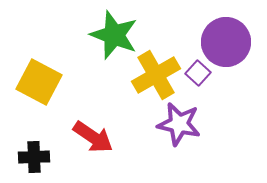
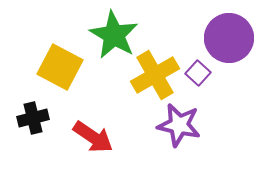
green star: rotated 9 degrees clockwise
purple circle: moved 3 px right, 4 px up
yellow cross: moved 1 px left
yellow square: moved 21 px right, 15 px up
purple star: moved 1 px down
black cross: moved 1 px left, 39 px up; rotated 12 degrees counterclockwise
